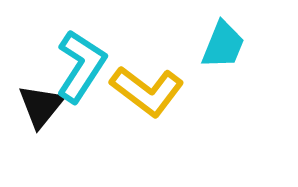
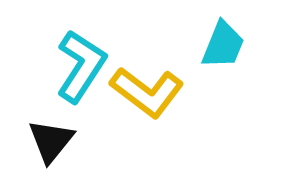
yellow L-shape: moved 1 px down
black triangle: moved 10 px right, 35 px down
